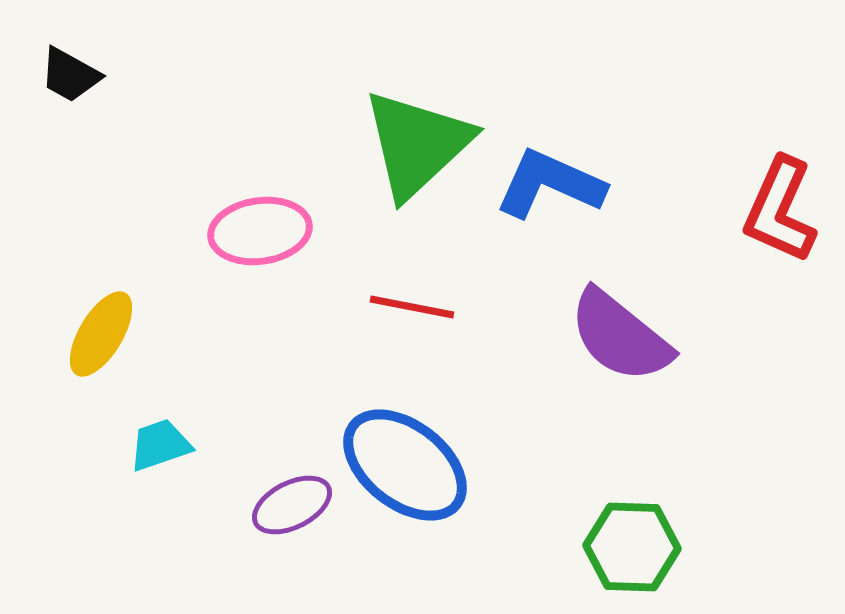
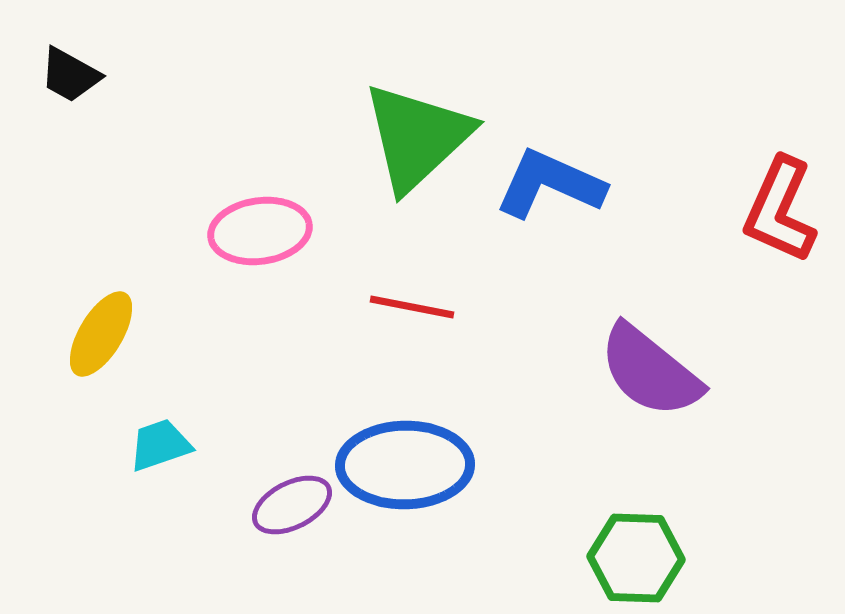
green triangle: moved 7 px up
purple semicircle: moved 30 px right, 35 px down
blue ellipse: rotated 39 degrees counterclockwise
green hexagon: moved 4 px right, 11 px down
